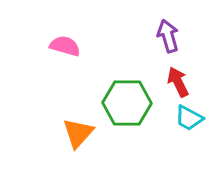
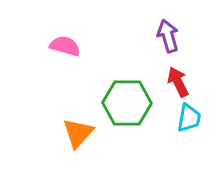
cyan trapezoid: rotated 108 degrees counterclockwise
